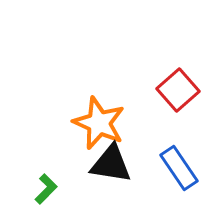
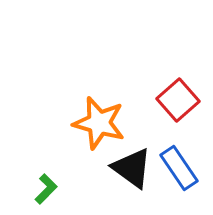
red square: moved 10 px down
orange star: rotated 8 degrees counterclockwise
black triangle: moved 21 px right, 4 px down; rotated 27 degrees clockwise
